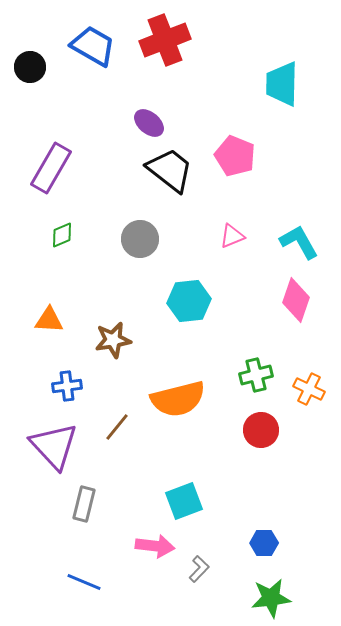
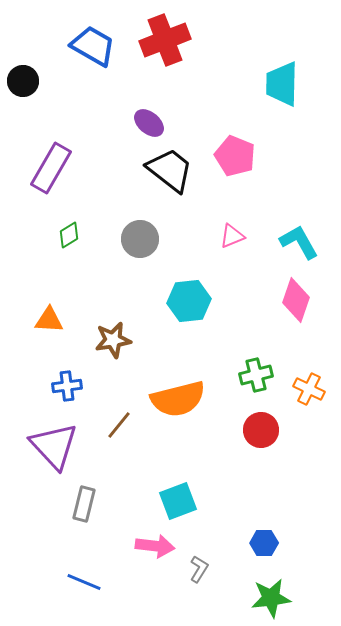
black circle: moved 7 px left, 14 px down
green diamond: moved 7 px right; rotated 8 degrees counterclockwise
brown line: moved 2 px right, 2 px up
cyan square: moved 6 px left
gray L-shape: rotated 12 degrees counterclockwise
